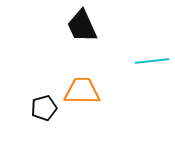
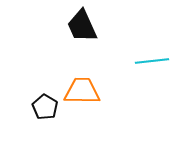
black pentagon: moved 1 px right, 1 px up; rotated 25 degrees counterclockwise
